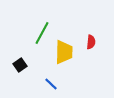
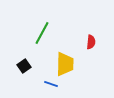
yellow trapezoid: moved 1 px right, 12 px down
black square: moved 4 px right, 1 px down
blue line: rotated 24 degrees counterclockwise
